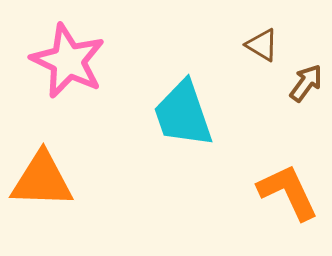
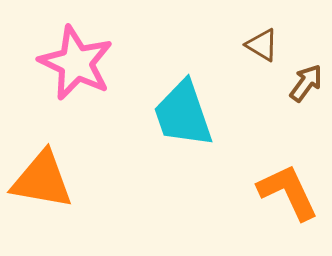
pink star: moved 8 px right, 2 px down
orange triangle: rotated 8 degrees clockwise
